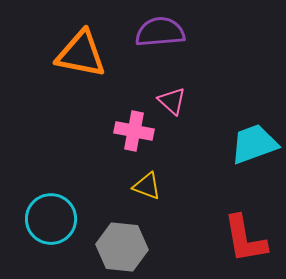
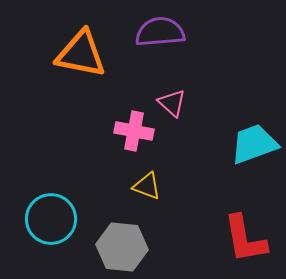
pink triangle: moved 2 px down
